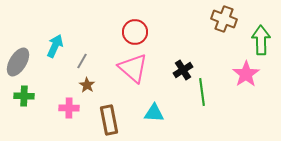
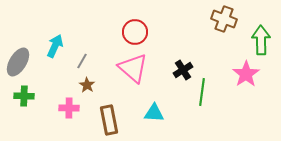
green line: rotated 16 degrees clockwise
